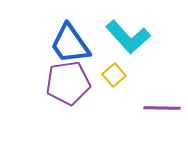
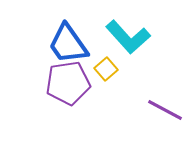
blue trapezoid: moved 2 px left
yellow square: moved 8 px left, 6 px up
purple line: moved 3 px right, 2 px down; rotated 27 degrees clockwise
